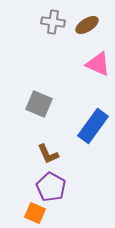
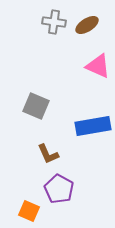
gray cross: moved 1 px right
pink triangle: moved 2 px down
gray square: moved 3 px left, 2 px down
blue rectangle: rotated 44 degrees clockwise
purple pentagon: moved 8 px right, 2 px down
orange square: moved 6 px left, 2 px up
